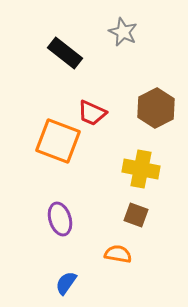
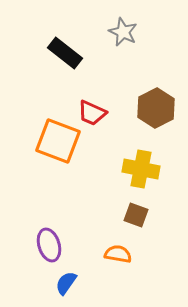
purple ellipse: moved 11 px left, 26 px down
